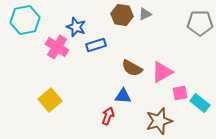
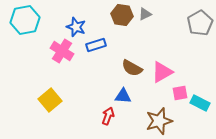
gray pentagon: rotated 30 degrees counterclockwise
pink cross: moved 5 px right, 4 px down
cyan rectangle: rotated 12 degrees counterclockwise
